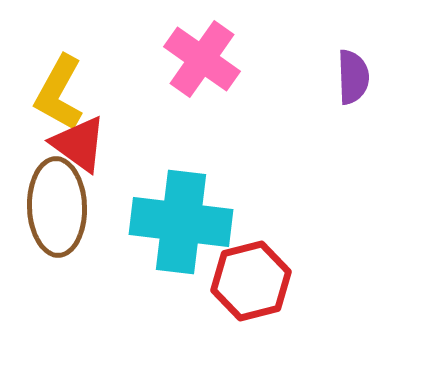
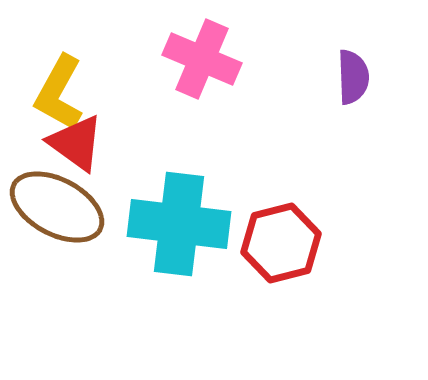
pink cross: rotated 12 degrees counterclockwise
red triangle: moved 3 px left, 1 px up
brown ellipse: rotated 60 degrees counterclockwise
cyan cross: moved 2 px left, 2 px down
red hexagon: moved 30 px right, 38 px up
